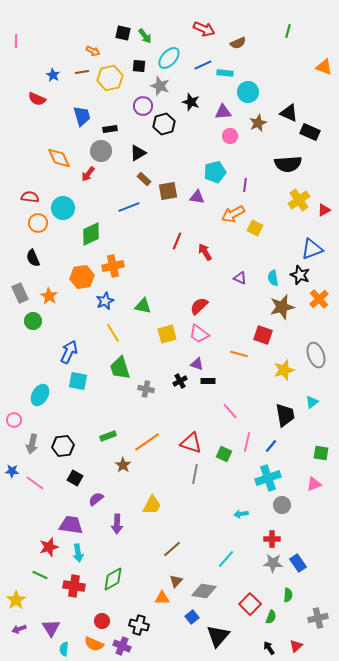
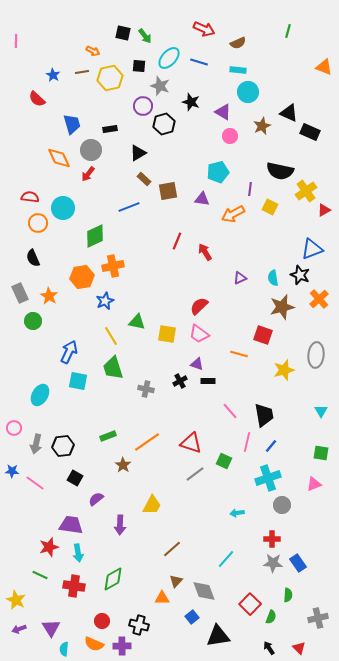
blue line at (203, 65): moved 4 px left, 3 px up; rotated 42 degrees clockwise
cyan rectangle at (225, 73): moved 13 px right, 3 px up
red semicircle at (37, 99): rotated 18 degrees clockwise
purple triangle at (223, 112): rotated 36 degrees clockwise
blue trapezoid at (82, 116): moved 10 px left, 8 px down
brown star at (258, 123): moved 4 px right, 3 px down
gray circle at (101, 151): moved 10 px left, 1 px up
black semicircle at (288, 164): moved 8 px left, 7 px down; rotated 16 degrees clockwise
cyan pentagon at (215, 172): moved 3 px right
purple line at (245, 185): moved 5 px right, 4 px down
purple triangle at (197, 197): moved 5 px right, 2 px down
yellow cross at (299, 200): moved 7 px right, 9 px up
yellow square at (255, 228): moved 15 px right, 21 px up
green diamond at (91, 234): moved 4 px right, 2 px down
purple triangle at (240, 278): rotated 48 degrees counterclockwise
green triangle at (143, 306): moved 6 px left, 16 px down
yellow line at (113, 333): moved 2 px left, 3 px down
yellow square at (167, 334): rotated 24 degrees clockwise
gray ellipse at (316, 355): rotated 25 degrees clockwise
green trapezoid at (120, 368): moved 7 px left
cyan triangle at (312, 402): moved 9 px right, 9 px down; rotated 24 degrees counterclockwise
black trapezoid at (285, 415): moved 21 px left
pink circle at (14, 420): moved 8 px down
gray arrow at (32, 444): moved 4 px right
green square at (224, 454): moved 7 px down
gray line at (195, 474): rotated 42 degrees clockwise
cyan arrow at (241, 514): moved 4 px left, 1 px up
purple arrow at (117, 524): moved 3 px right, 1 px down
gray diamond at (204, 591): rotated 60 degrees clockwise
yellow star at (16, 600): rotated 12 degrees counterclockwise
black triangle at (218, 636): rotated 40 degrees clockwise
purple cross at (122, 646): rotated 24 degrees counterclockwise
red triangle at (296, 646): moved 3 px right, 2 px down; rotated 32 degrees counterclockwise
